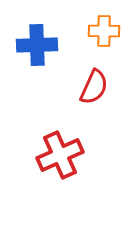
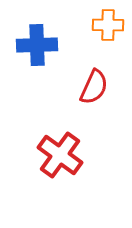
orange cross: moved 4 px right, 6 px up
red cross: rotated 30 degrees counterclockwise
